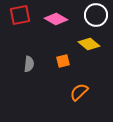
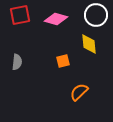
pink diamond: rotated 15 degrees counterclockwise
yellow diamond: rotated 45 degrees clockwise
gray semicircle: moved 12 px left, 2 px up
